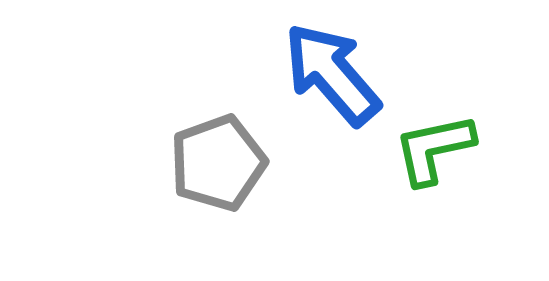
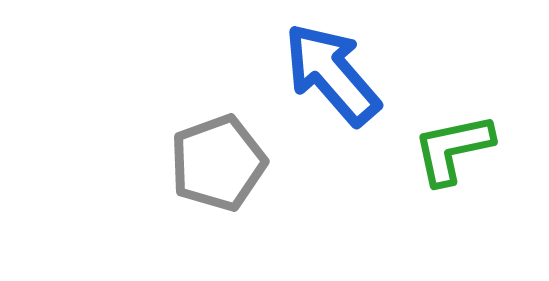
green L-shape: moved 19 px right
